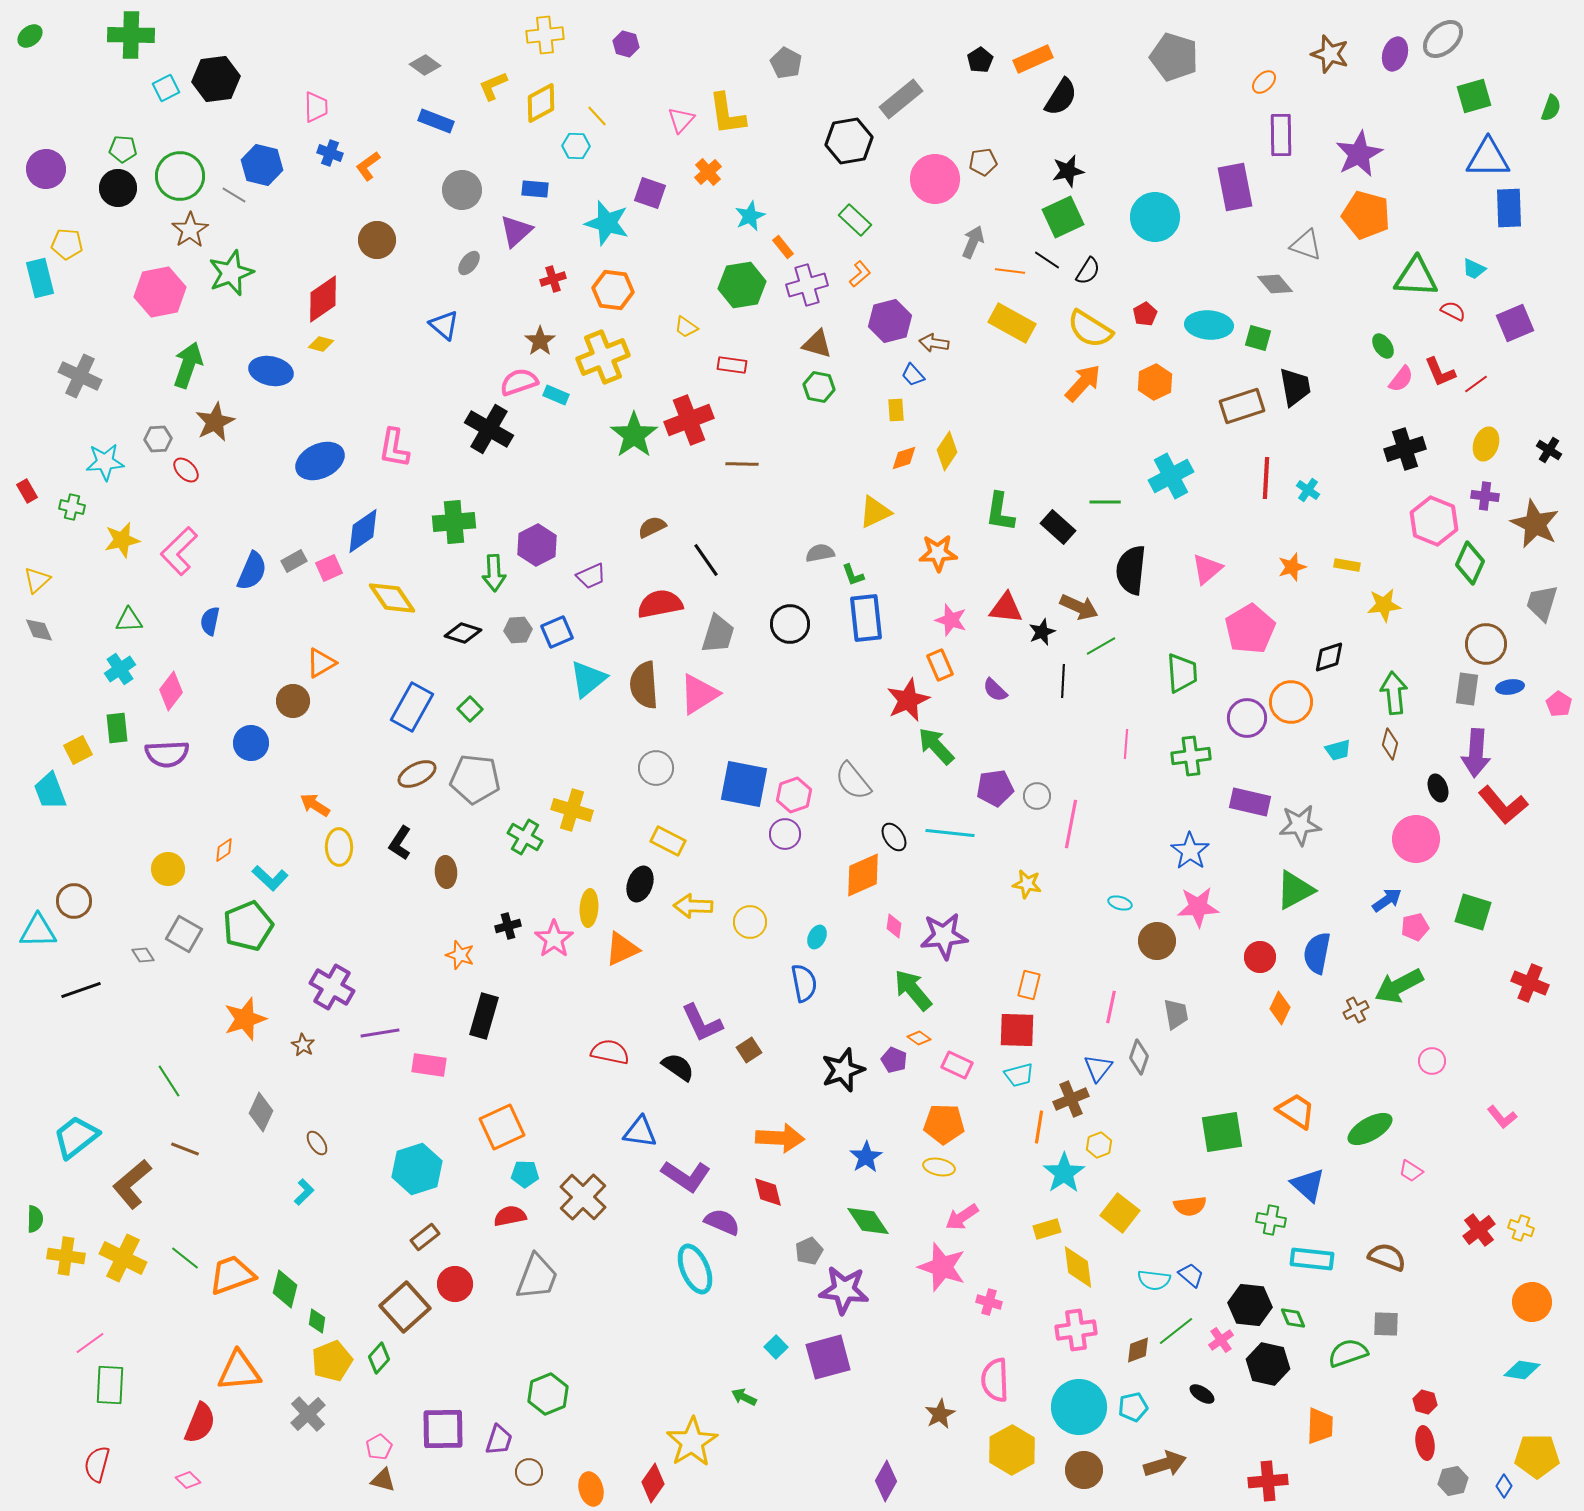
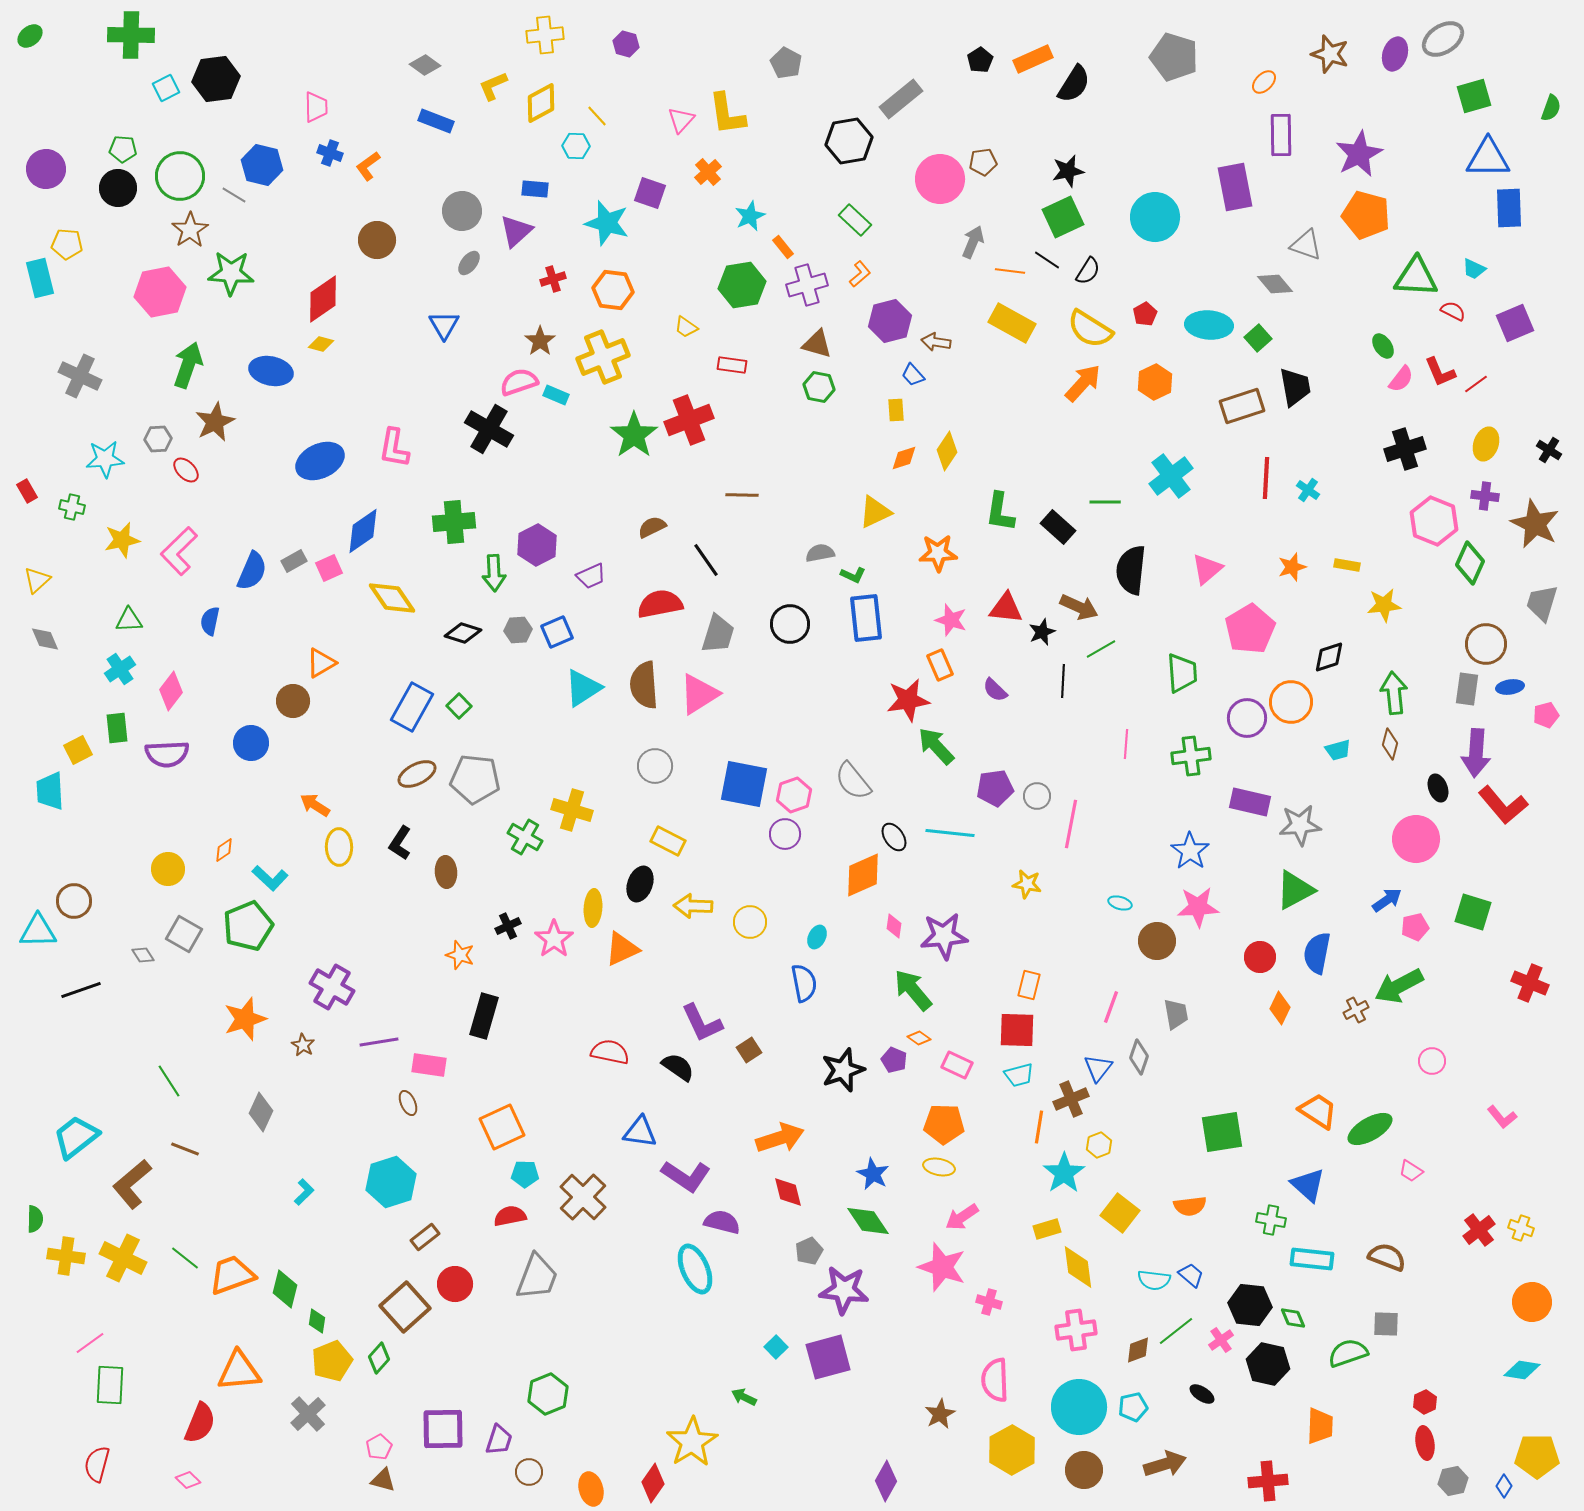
gray ellipse at (1443, 39): rotated 9 degrees clockwise
black semicircle at (1061, 97): moved 13 px right, 13 px up
pink circle at (935, 179): moved 5 px right
gray circle at (462, 190): moved 21 px down
green star at (231, 273): rotated 24 degrees clockwise
blue triangle at (444, 325): rotated 20 degrees clockwise
green square at (1258, 338): rotated 32 degrees clockwise
brown arrow at (934, 343): moved 2 px right, 1 px up
cyan star at (105, 462): moved 3 px up
brown line at (742, 464): moved 31 px down
cyan cross at (1171, 476): rotated 9 degrees counterclockwise
green L-shape at (853, 575): rotated 45 degrees counterclockwise
gray diamond at (39, 630): moved 6 px right, 9 px down
green line at (1101, 646): moved 3 px down
cyan triangle at (588, 679): moved 5 px left, 9 px down; rotated 6 degrees clockwise
red star at (908, 700): rotated 15 degrees clockwise
pink pentagon at (1559, 704): moved 13 px left, 11 px down; rotated 25 degrees clockwise
green square at (470, 709): moved 11 px left, 3 px up
gray circle at (656, 768): moved 1 px left, 2 px up
cyan trapezoid at (50, 791): rotated 18 degrees clockwise
yellow ellipse at (589, 908): moved 4 px right
black cross at (508, 926): rotated 10 degrees counterclockwise
pink line at (1111, 1007): rotated 8 degrees clockwise
purple line at (380, 1033): moved 1 px left, 9 px down
orange trapezoid at (1296, 1111): moved 22 px right
orange arrow at (780, 1138): rotated 21 degrees counterclockwise
brown ellipse at (317, 1143): moved 91 px right, 40 px up; rotated 10 degrees clockwise
blue star at (866, 1157): moved 7 px right, 17 px down; rotated 12 degrees counterclockwise
cyan hexagon at (417, 1169): moved 26 px left, 13 px down
red diamond at (768, 1192): moved 20 px right
purple semicircle at (722, 1222): rotated 9 degrees counterclockwise
red hexagon at (1425, 1402): rotated 20 degrees clockwise
